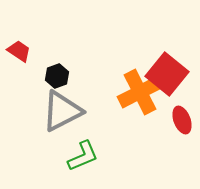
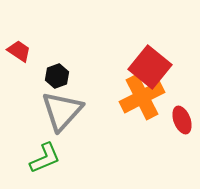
red square: moved 17 px left, 7 px up
orange cross: moved 2 px right, 5 px down
gray triangle: rotated 21 degrees counterclockwise
green L-shape: moved 38 px left, 2 px down
